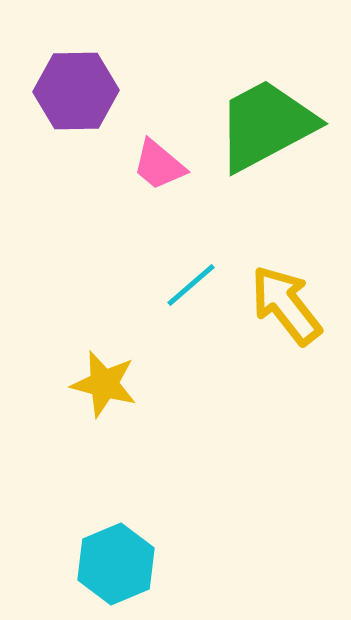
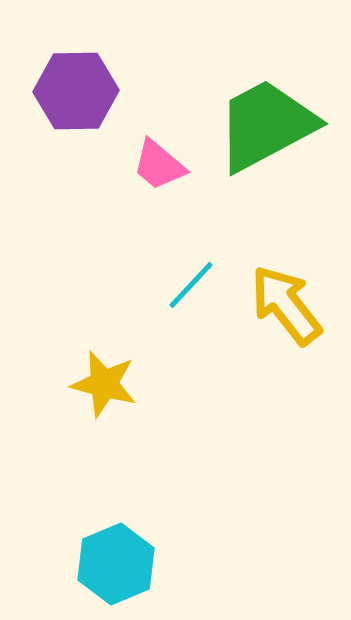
cyan line: rotated 6 degrees counterclockwise
